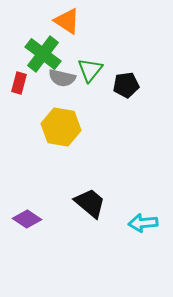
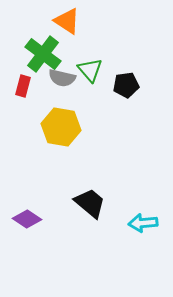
green triangle: rotated 20 degrees counterclockwise
red rectangle: moved 4 px right, 3 px down
